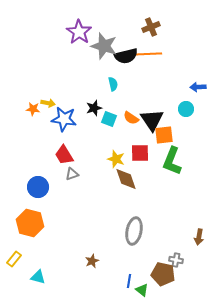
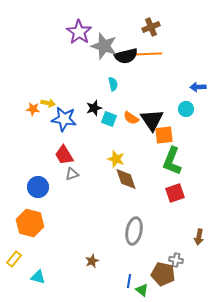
red square: moved 35 px right, 40 px down; rotated 18 degrees counterclockwise
